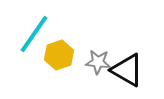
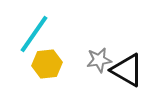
yellow hexagon: moved 12 px left, 9 px down; rotated 12 degrees clockwise
gray star: moved 1 px right, 2 px up; rotated 15 degrees counterclockwise
